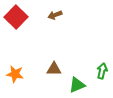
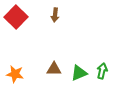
brown arrow: rotated 64 degrees counterclockwise
green triangle: moved 2 px right, 12 px up
